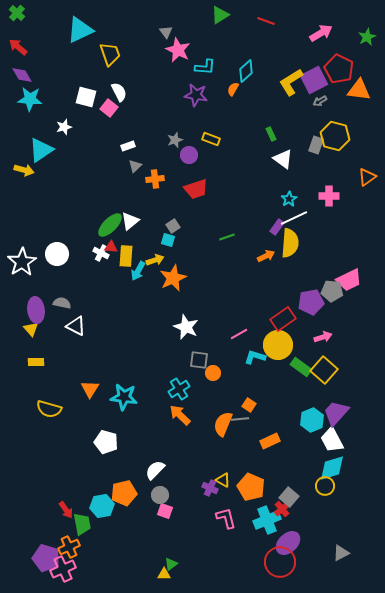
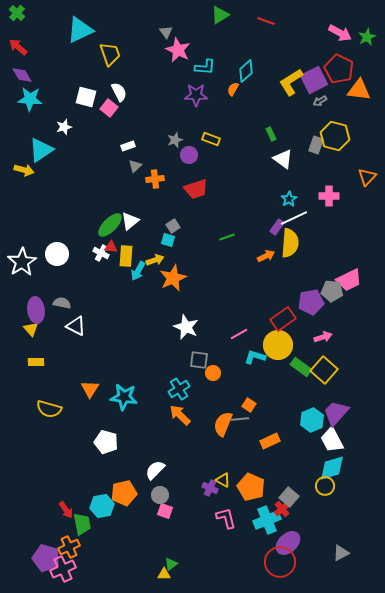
pink arrow at (321, 33): moved 19 px right; rotated 60 degrees clockwise
purple star at (196, 95): rotated 10 degrees counterclockwise
orange triangle at (367, 177): rotated 12 degrees counterclockwise
